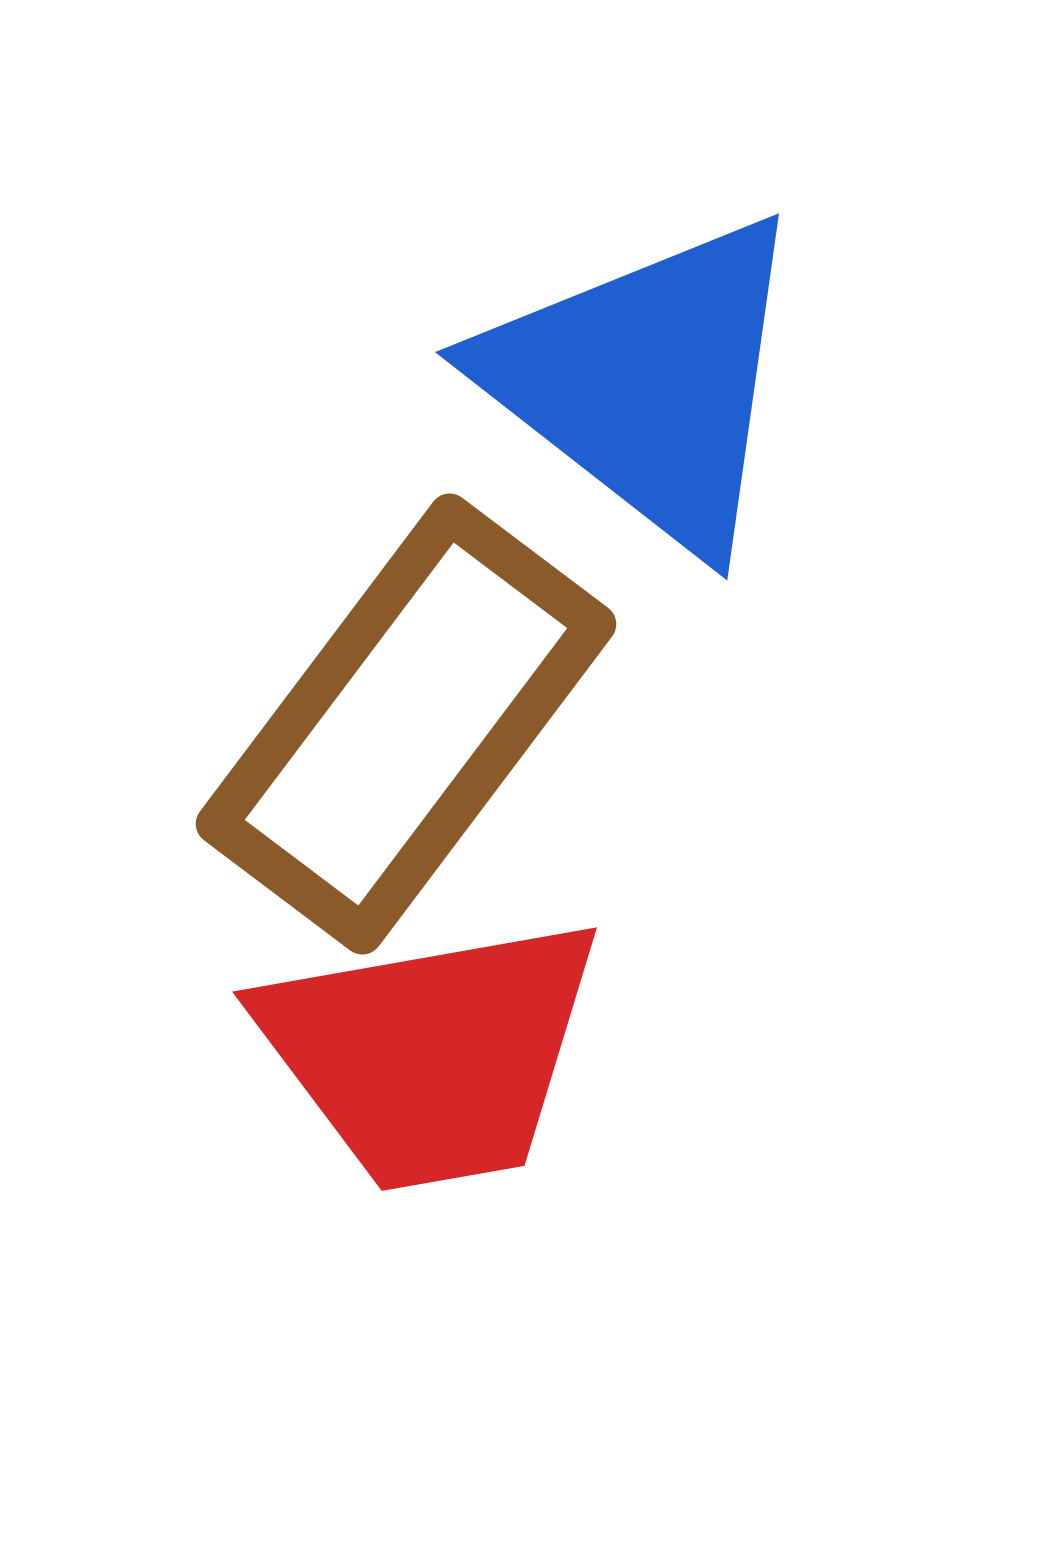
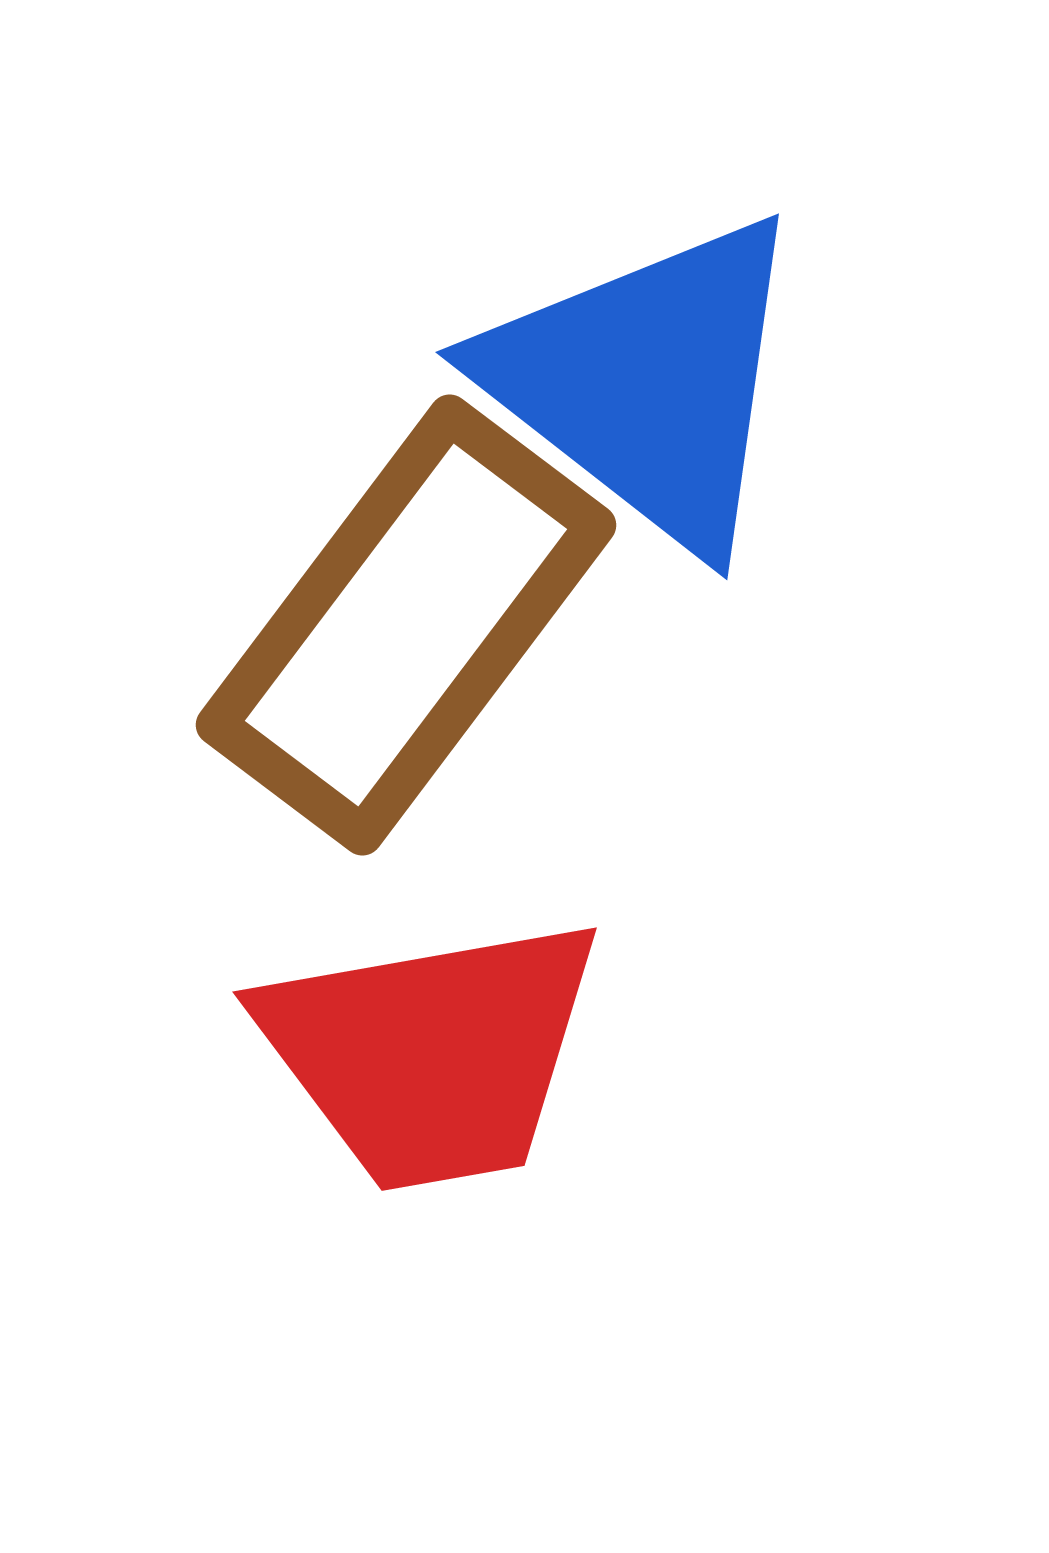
brown rectangle: moved 99 px up
